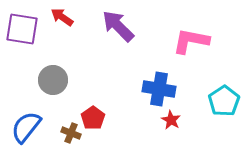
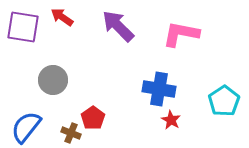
purple square: moved 1 px right, 2 px up
pink L-shape: moved 10 px left, 7 px up
